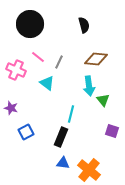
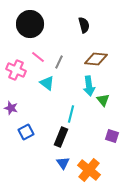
purple square: moved 5 px down
blue triangle: rotated 48 degrees clockwise
